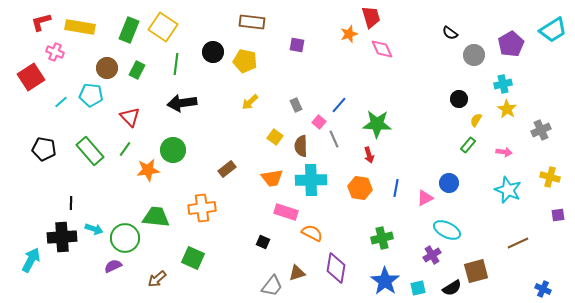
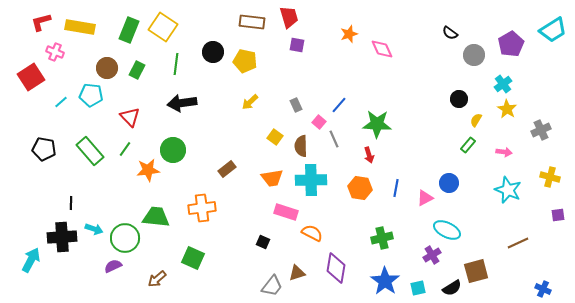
red trapezoid at (371, 17): moved 82 px left
cyan cross at (503, 84): rotated 24 degrees counterclockwise
